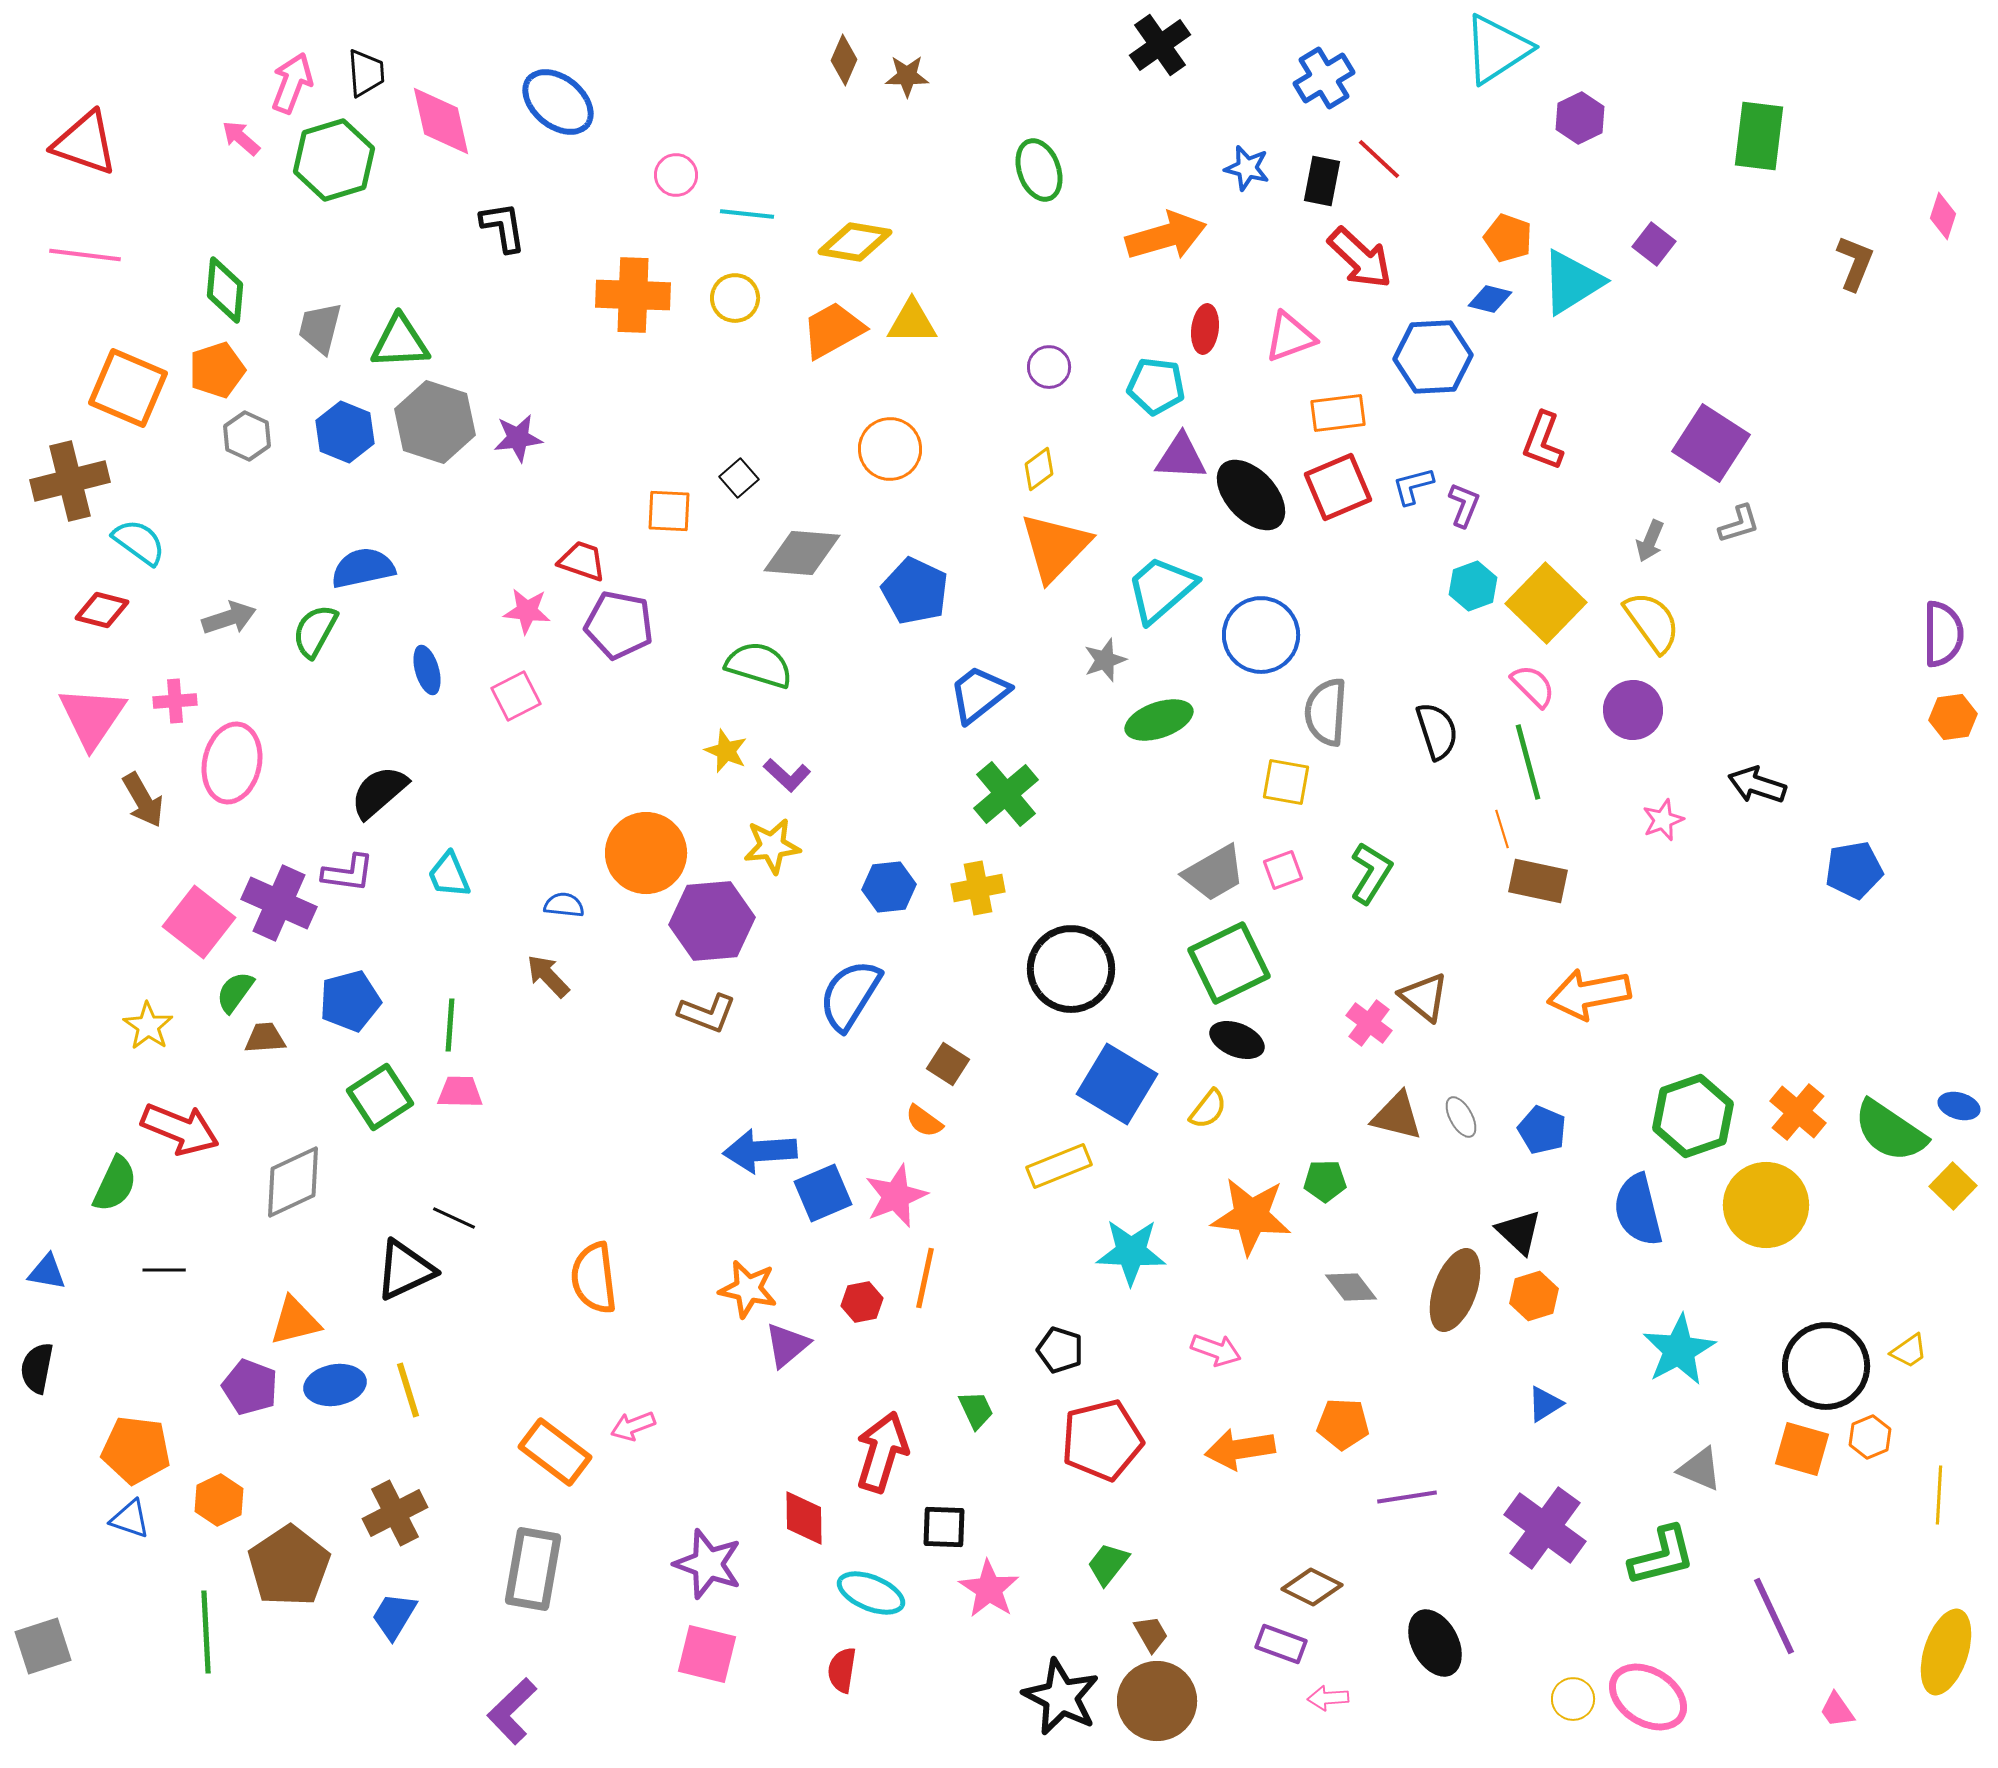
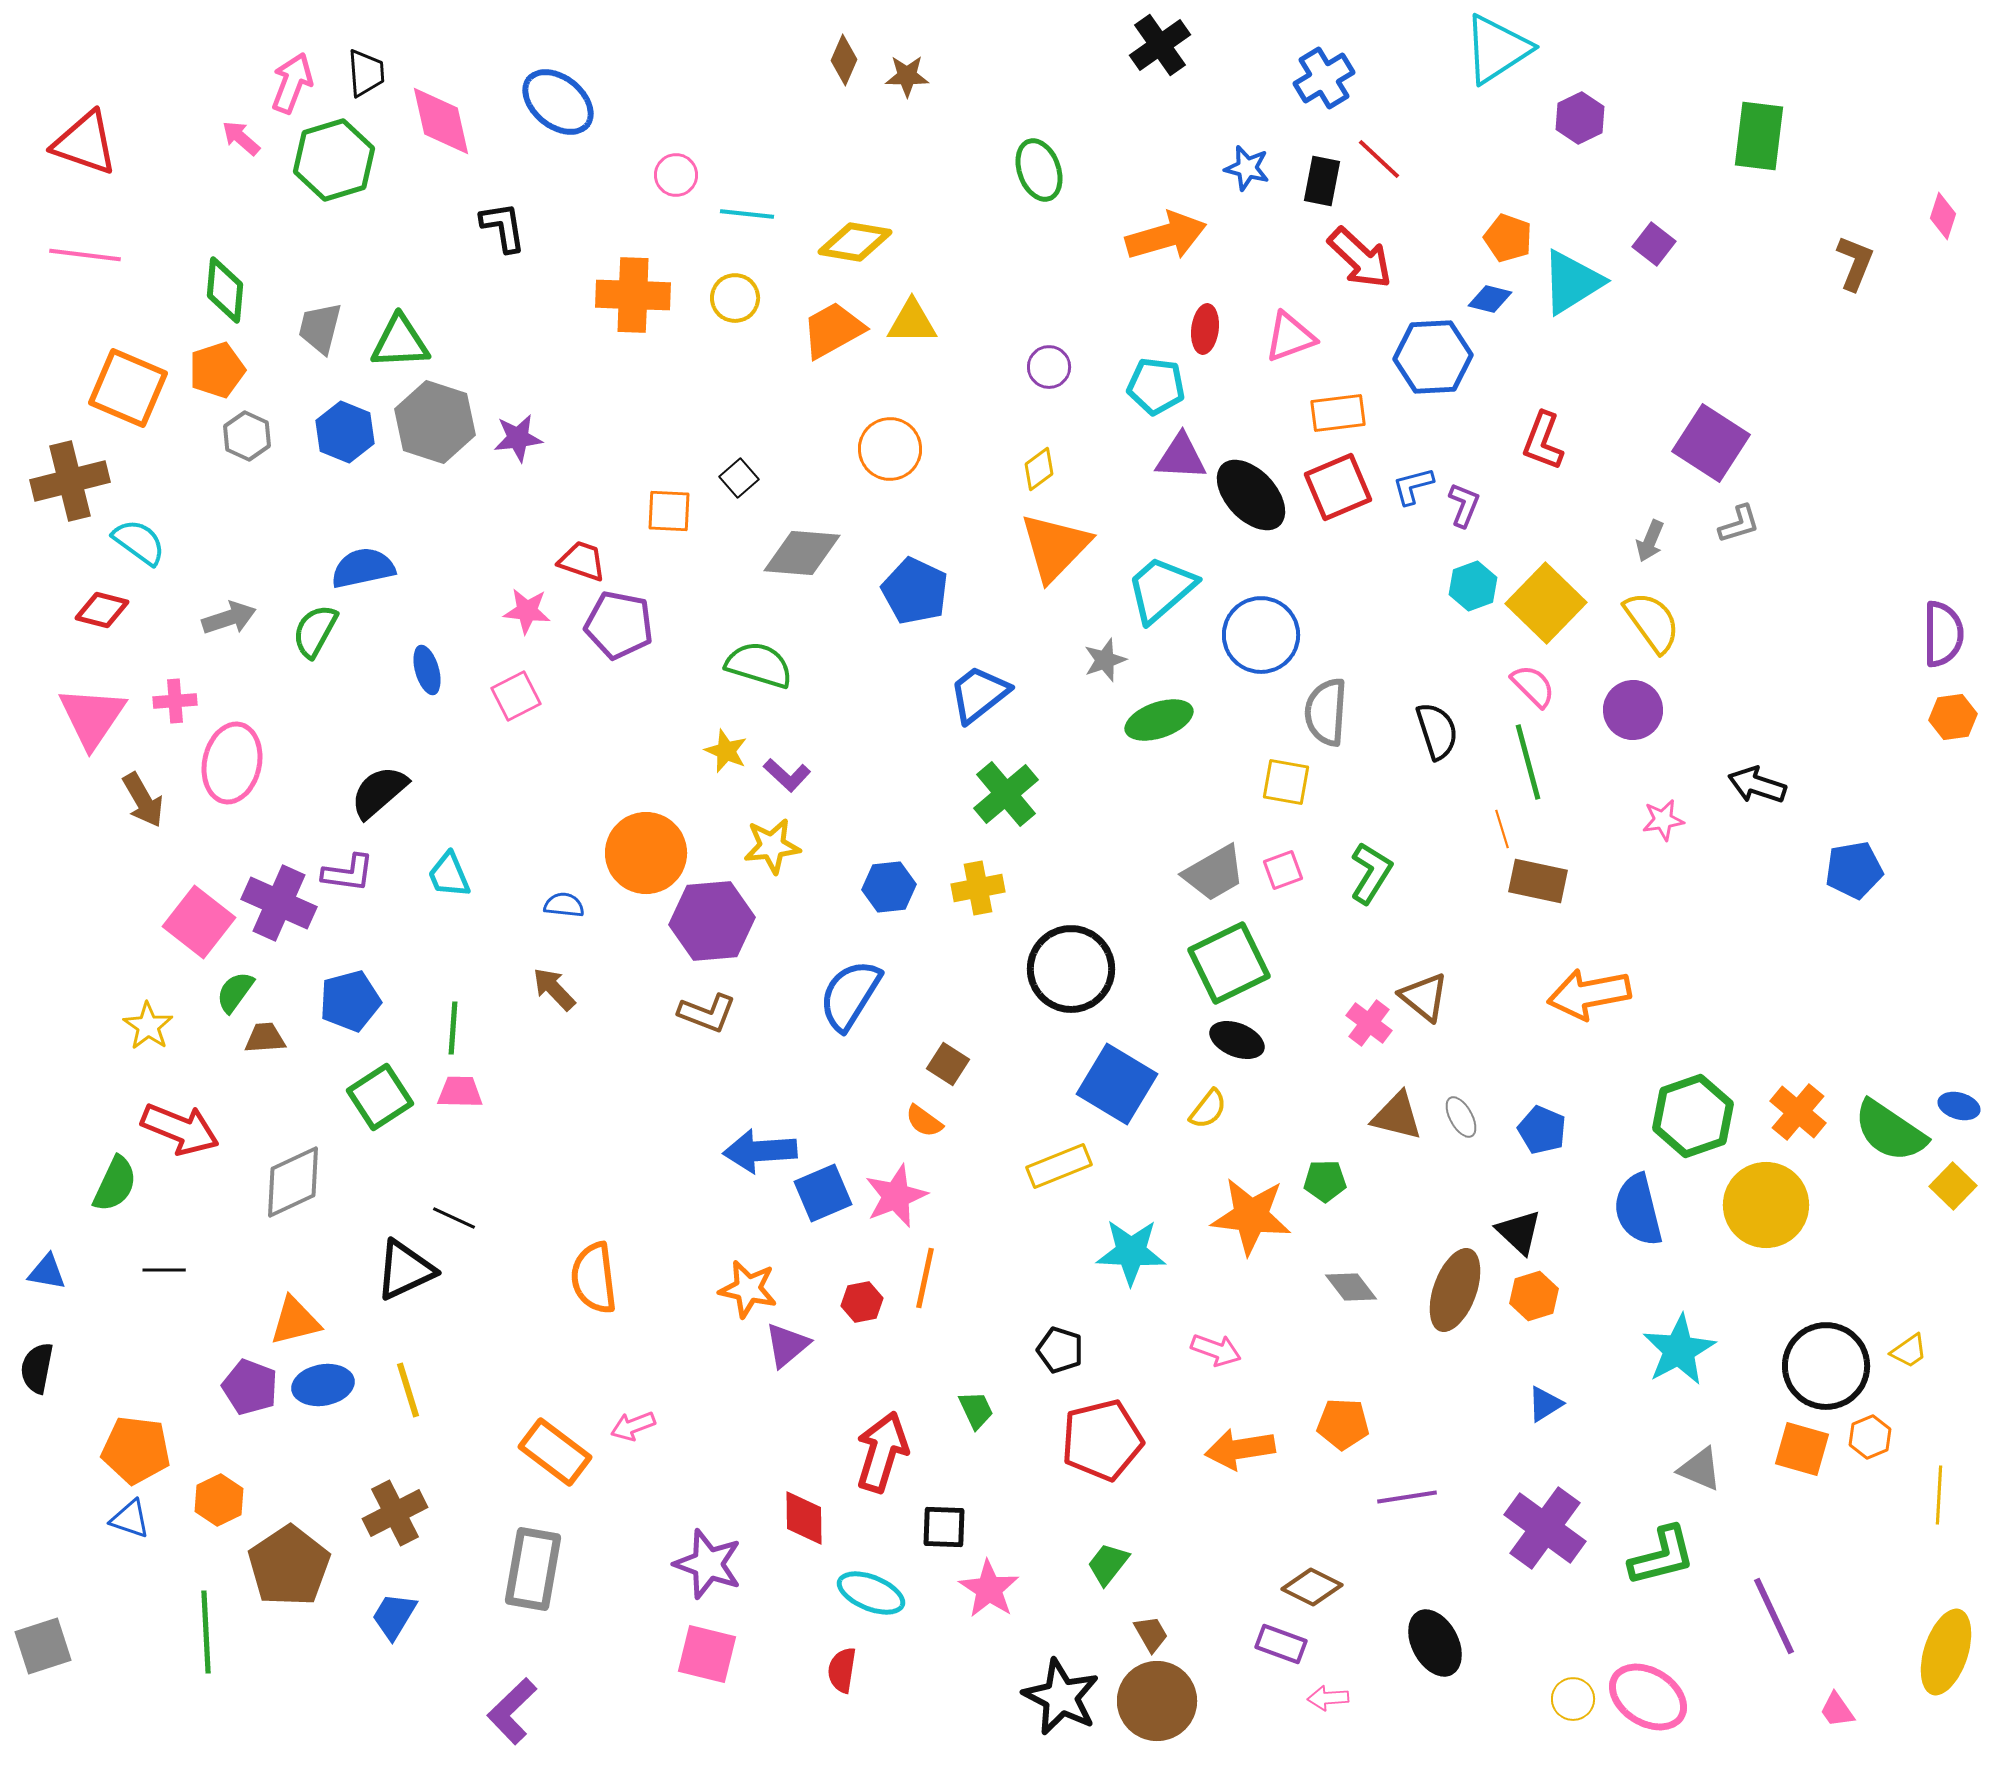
pink star at (1663, 820): rotated 12 degrees clockwise
brown arrow at (548, 976): moved 6 px right, 13 px down
green line at (450, 1025): moved 3 px right, 3 px down
blue ellipse at (335, 1385): moved 12 px left
